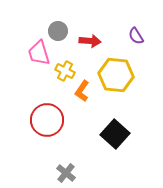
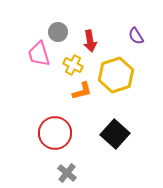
gray circle: moved 1 px down
red arrow: rotated 75 degrees clockwise
pink trapezoid: moved 1 px down
yellow cross: moved 8 px right, 6 px up
yellow hexagon: rotated 24 degrees counterclockwise
orange L-shape: rotated 140 degrees counterclockwise
red circle: moved 8 px right, 13 px down
gray cross: moved 1 px right
